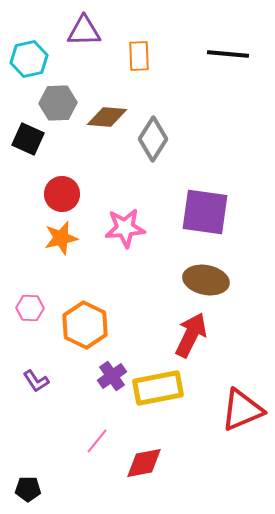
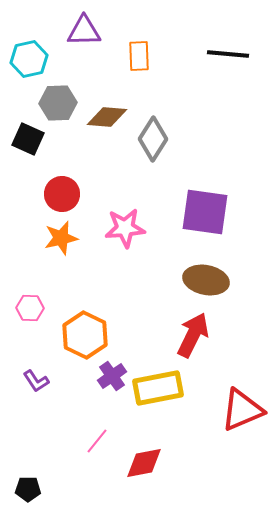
orange hexagon: moved 10 px down
red arrow: moved 2 px right
